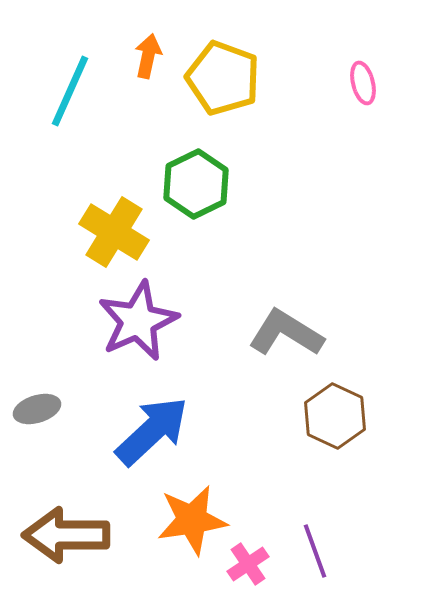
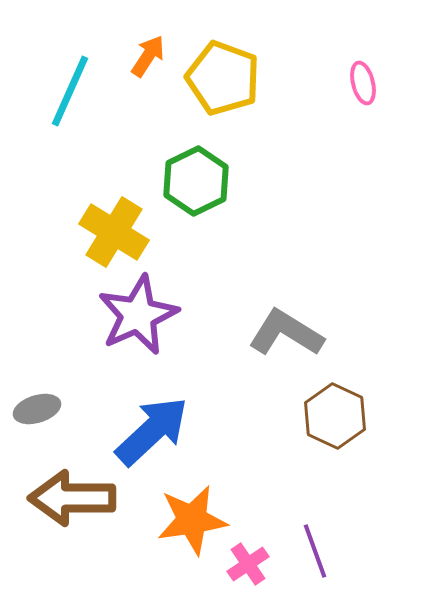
orange arrow: rotated 21 degrees clockwise
green hexagon: moved 3 px up
purple star: moved 6 px up
brown arrow: moved 6 px right, 37 px up
